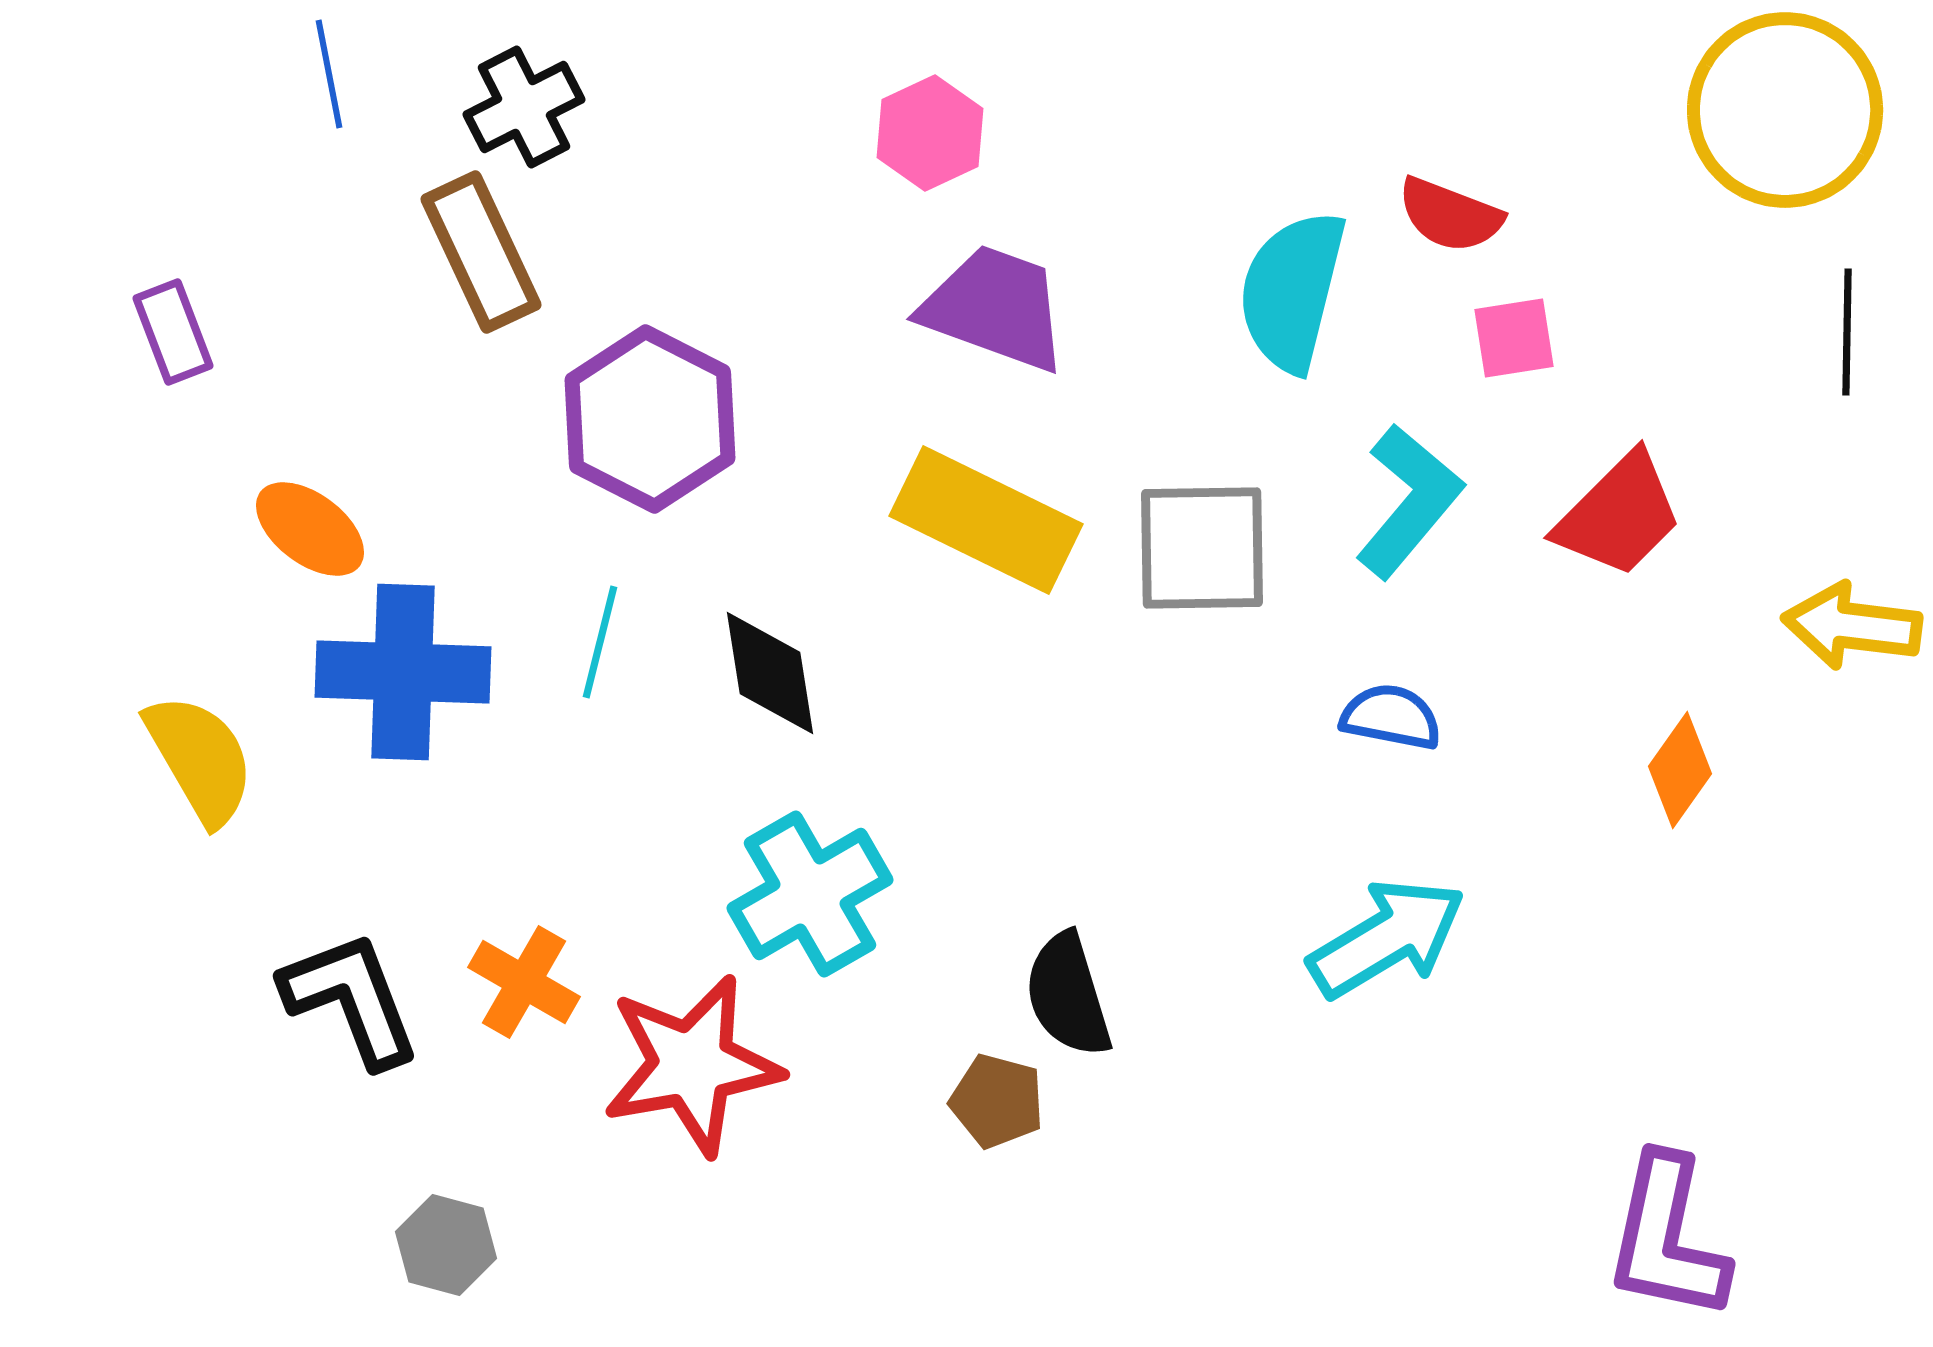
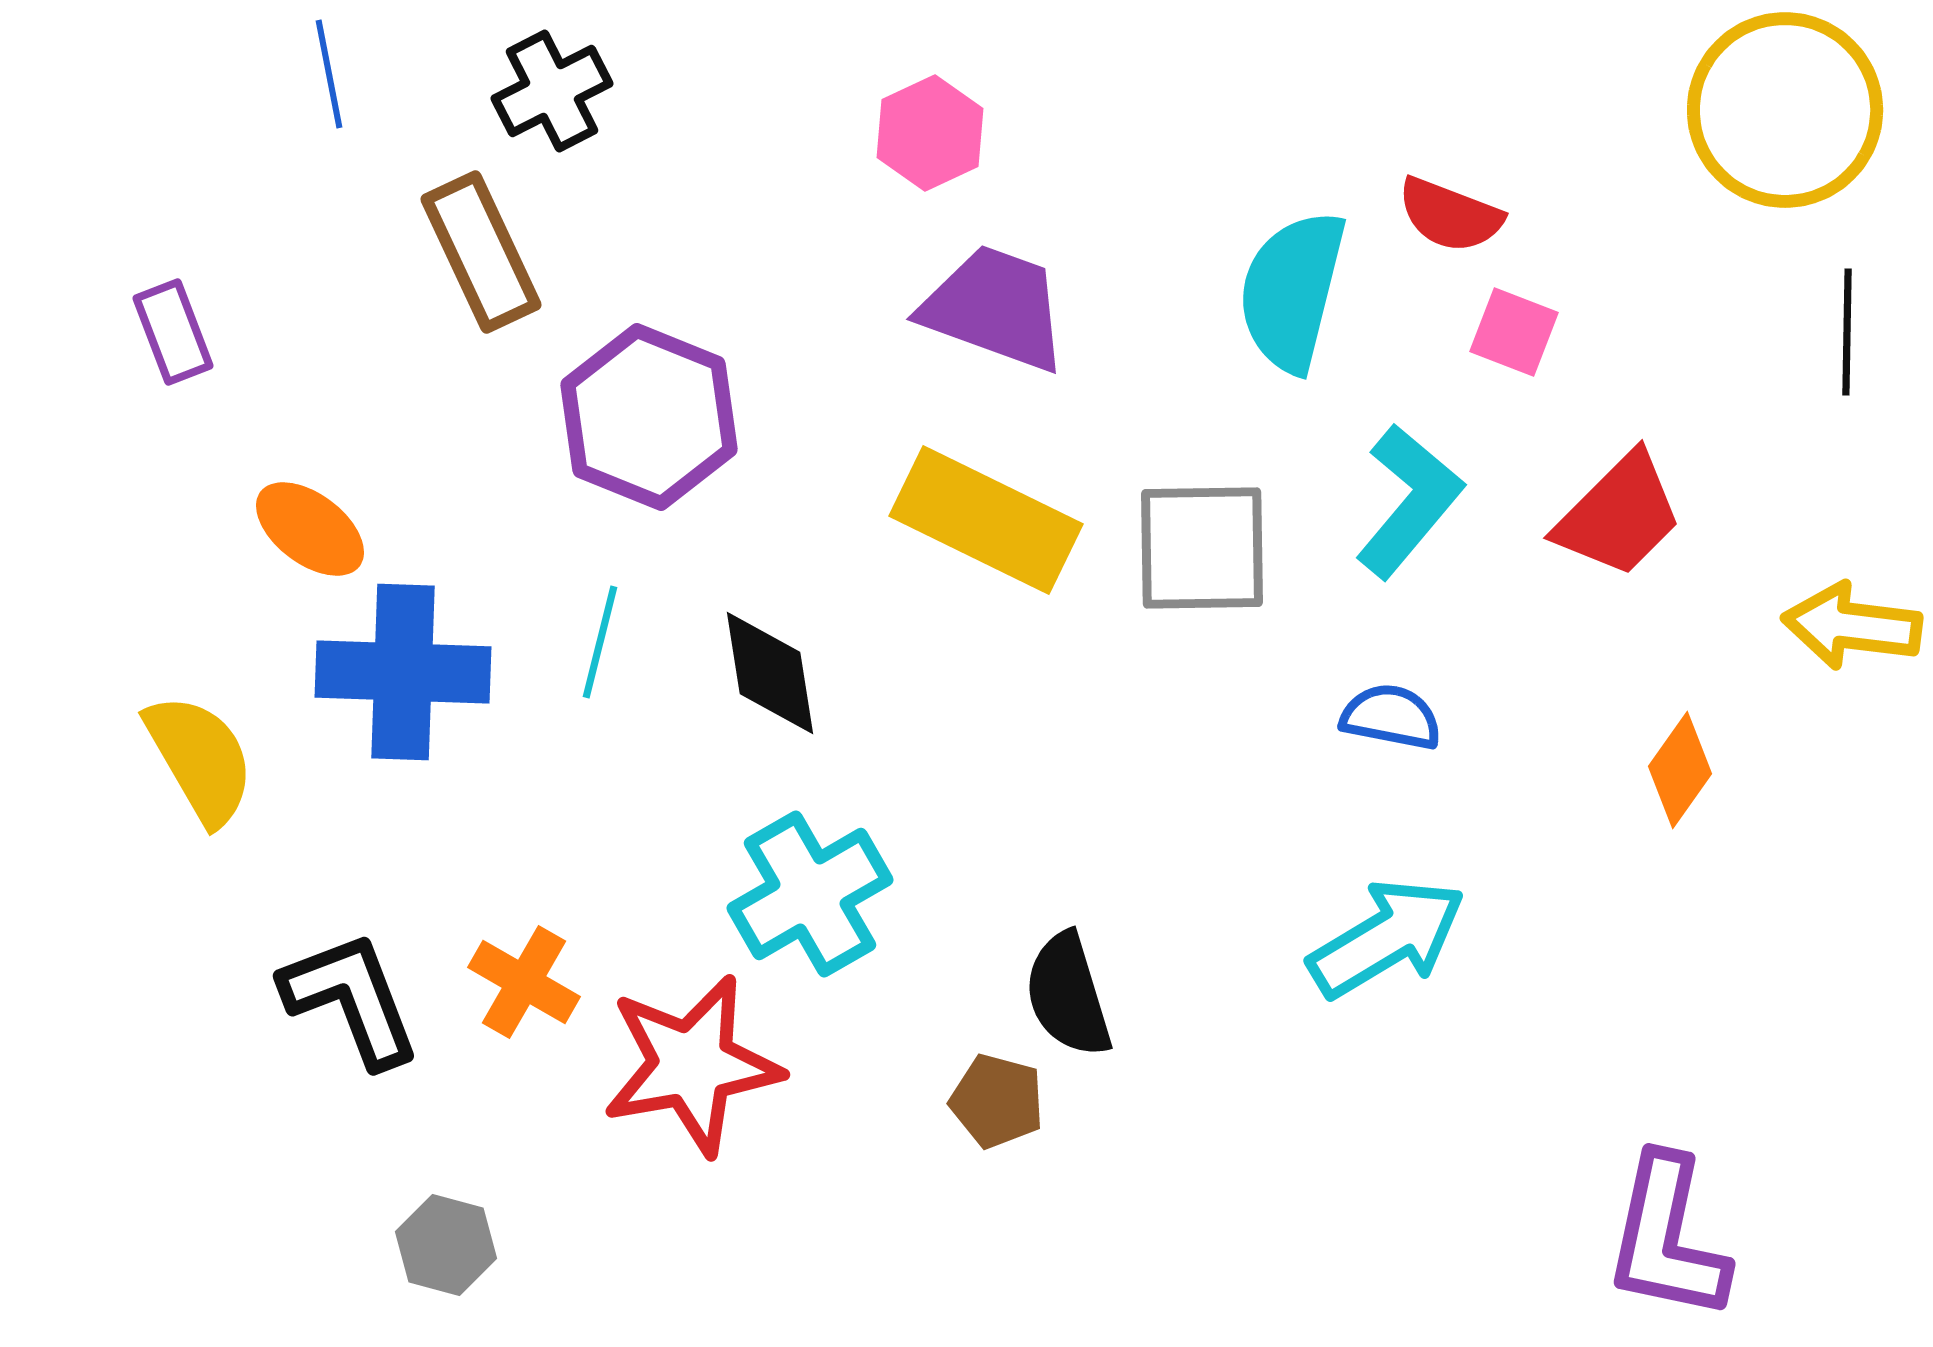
black cross: moved 28 px right, 16 px up
pink square: moved 6 px up; rotated 30 degrees clockwise
purple hexagon: moved 1 px left, 2 px up; rotated 5 degrees counterclockwise
